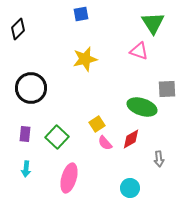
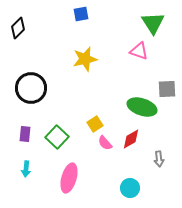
black diamond: moved 1 px up
yellow square: moved 2 px left
